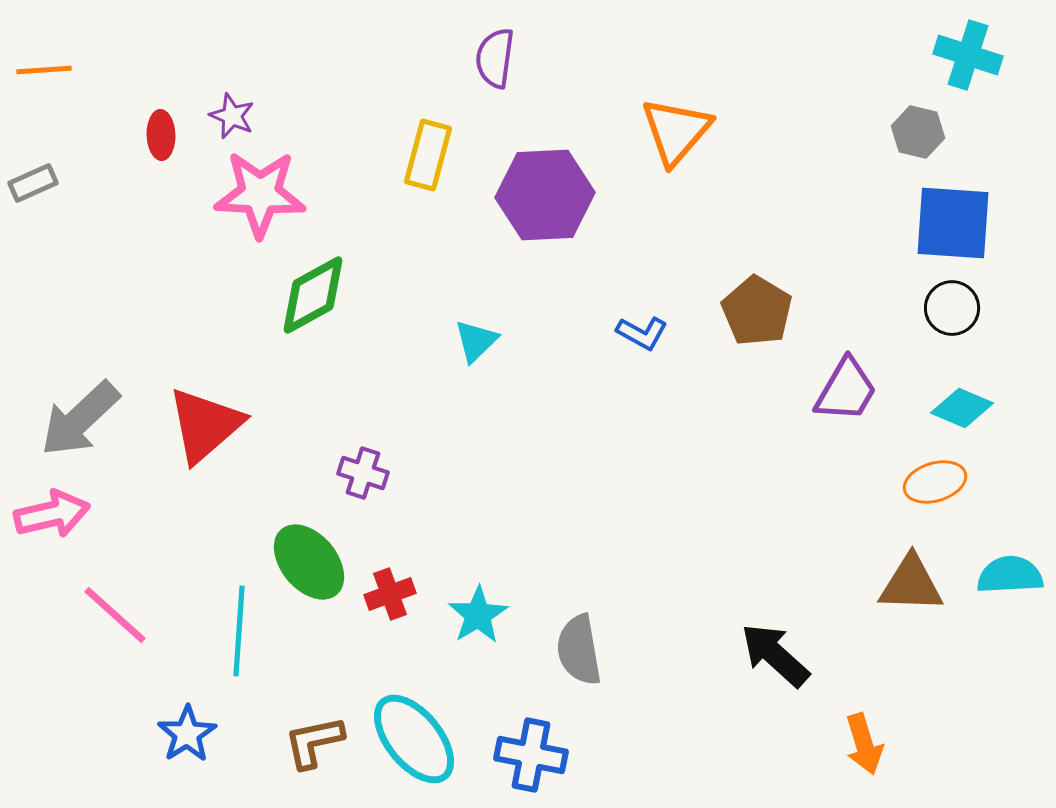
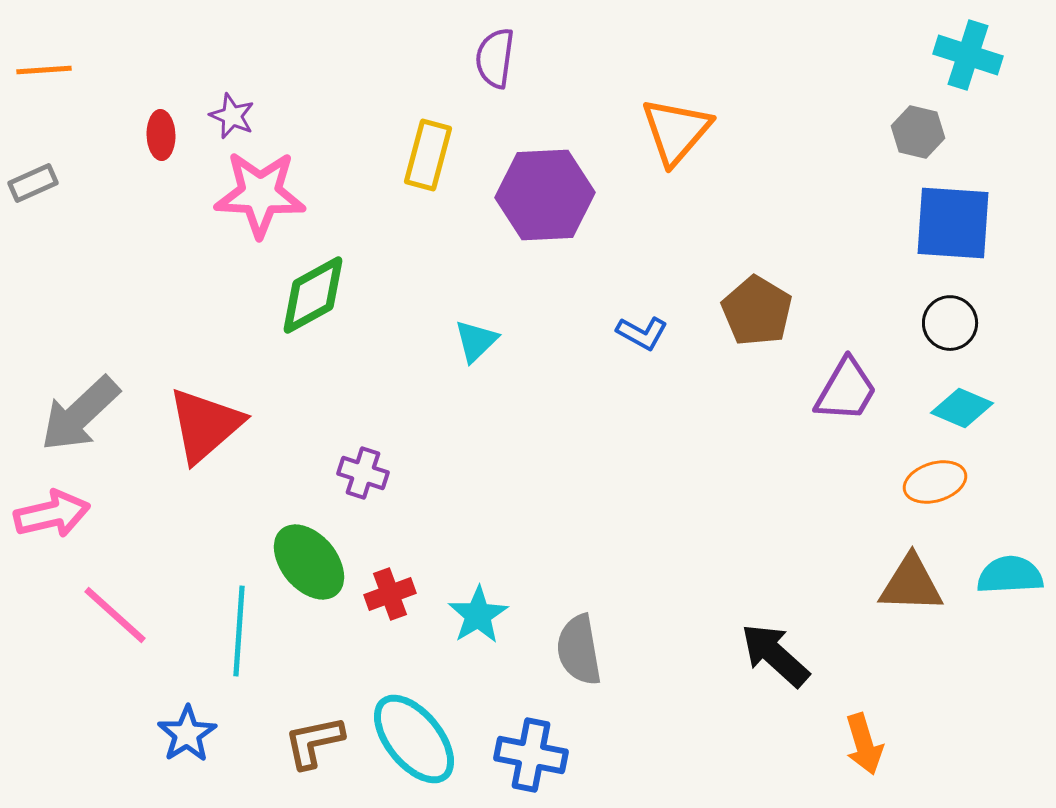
black circle: moved 2 px left, 15 px down
gray arrow: moved 5 px up
